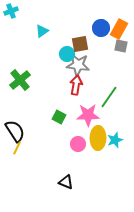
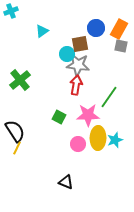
blue circle: moved 5 px left
